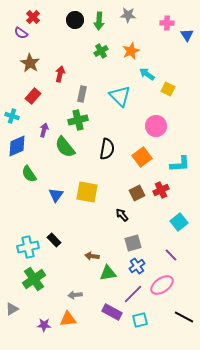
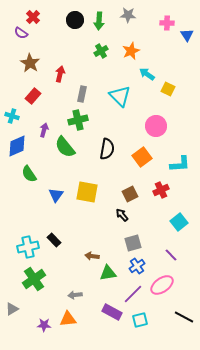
brown square at (137, 193): moved 7 px left, 1 px down
